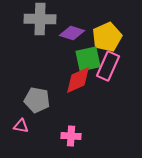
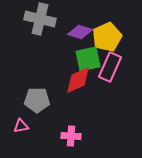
gray cross: rotated 12 degrees clockwise
purple diamond: moved 8 px right, 1 px up
pink rectangle: moved 2 px right, 1 px down
gray pentagon: rotated 10 degrees counterclockwise
pink triangle: rotated 21 degrees counterclockwise
